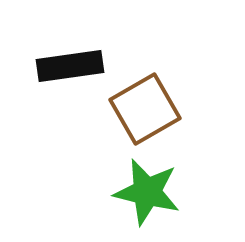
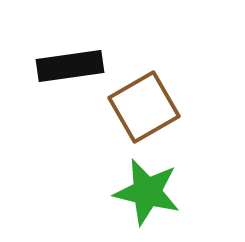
brown square: moved 1 px left, 2 px up
